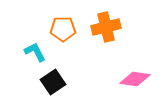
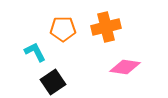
pink diamond: moved 10 px left, 12 px up
